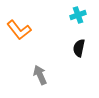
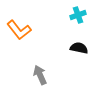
black semicircle: rotated 90 degrees clockwise
